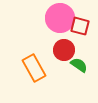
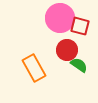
red circle: moved 3 px right
